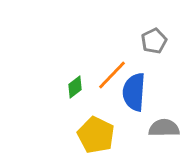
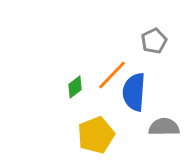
gray semicircle: moved 1 px up
yellow pentagon: rotated 24 degrees clockwise
